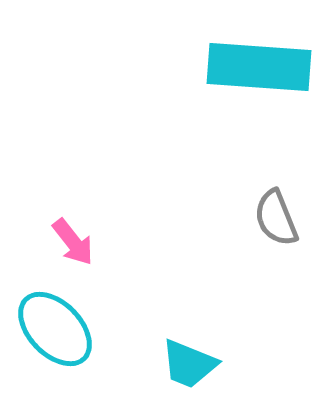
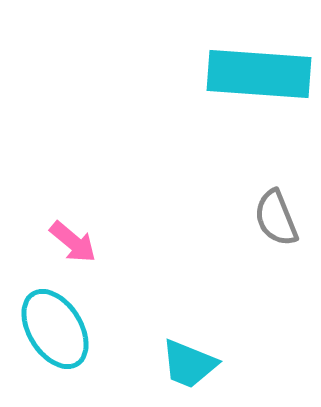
cyan rectangle: moved 7 px down
pink arrow: rotated 12 degrees counterclockwise
cyan ellipse: rotated 12 degrees clockwise
